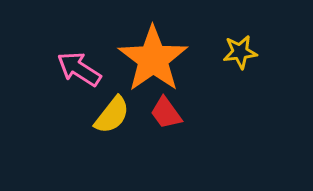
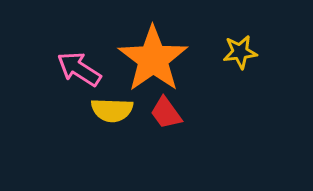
yellow semicircle: moved 5 px up; rotated 54 degrees clockwise
